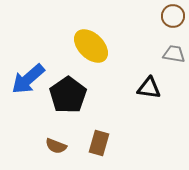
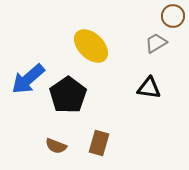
gray trapezoid: moved 18 px left, 11 px up; rotated 40 degrees counterclockwise
